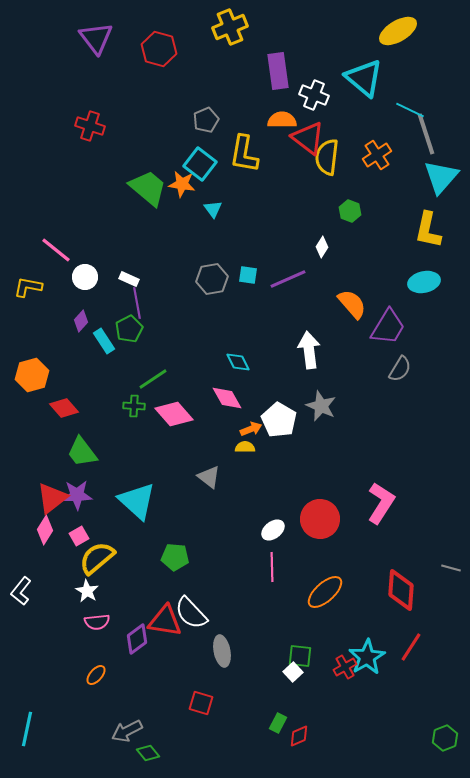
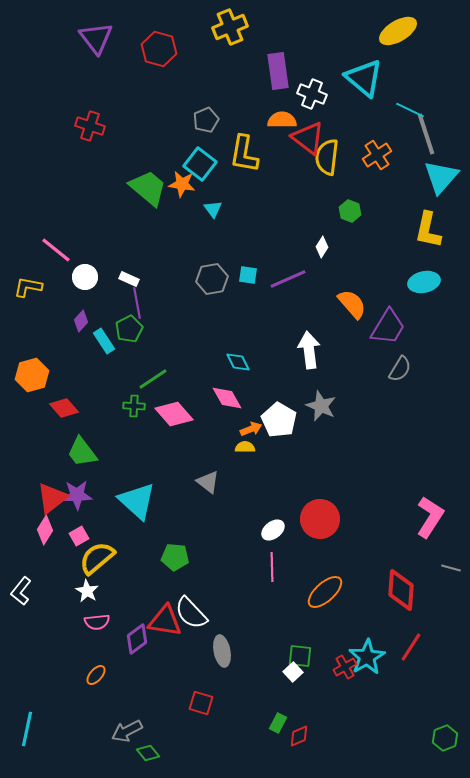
white cross at (314, 95): moved 2 px left, 1 px up
gray triangle at (209, 477): moved 1 px left, 5 px down
pink L-shape at (381, 503): moved 49 px right, 14 px down
